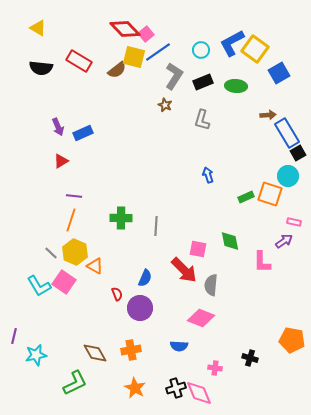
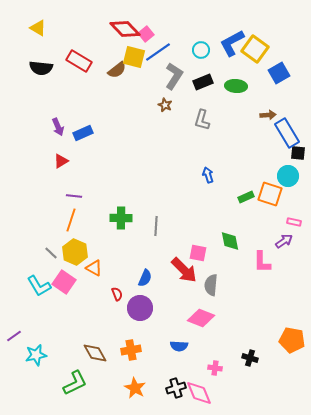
black square at (298, 153): rotated 35 degrees clockwise
pink square at (198, 249): moved 4 px down
orange triangle at (95, 266): moved 1 px left, 2 px down
purple line at (14, 336): rotated 42 degrees clockwise
